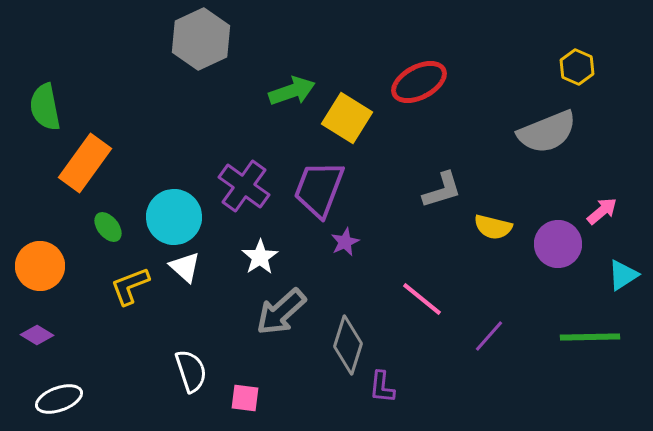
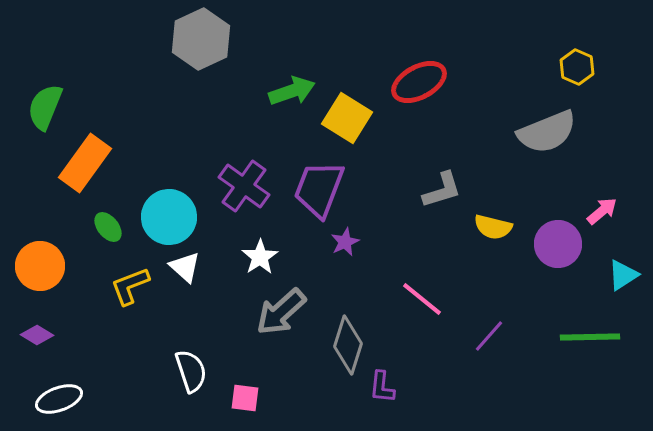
green semicircle: rotated 33 degrees clockwise
cyan circle: moved 5 px left
